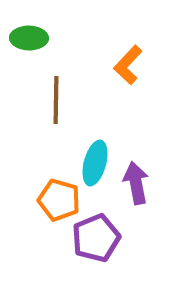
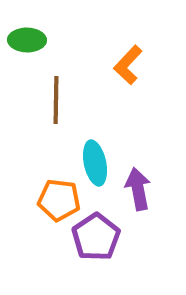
green ellipse: moved 2 px left, 2 px down
cyan ellipse: rotated 27 degrees counterclockwise
purple arrow: moved 2 px right, 6 px down
orange pentagon: rotated 9 degrees counterclockwise
purple pentagon: moved 1 px up; rotated 12 degrees counterclockwise
